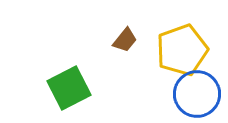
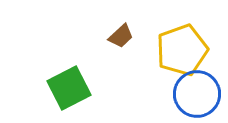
brown trapezoid: moved 4 px left, 4 px up; rotated 8 degrees clockwise
